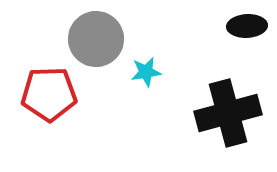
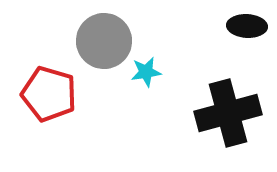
black ellipse: rotated 6 degrees clockwise
gray circle: moved 8 px right, 2 px down
red pentagon: rotated 18 degrees clockwise
